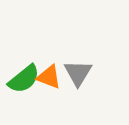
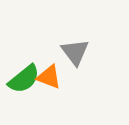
gray triangle: moved 3 px left, 21 px up; rotated 8 degrees counterclockwise
